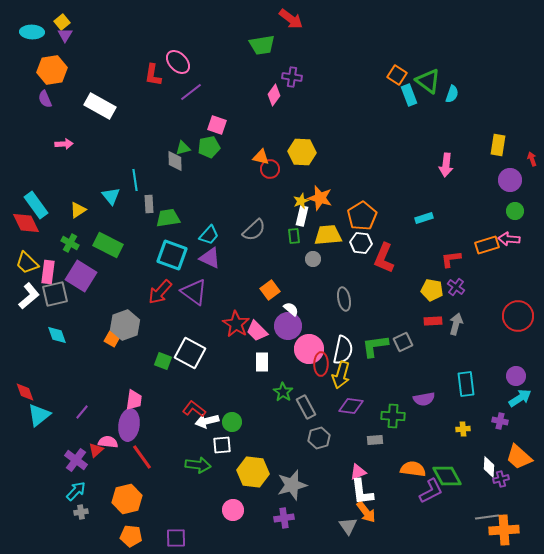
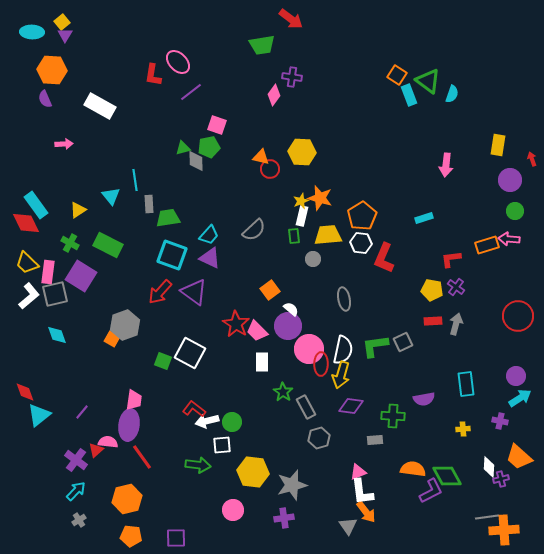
orange hexagon at (52, 70): rotated 12 degrees clockwise
gray diamond at (175, 161): moved 21 px right
gray cross at (81, 512): moved 2 px left, 8 px down; rotated 24 degrees counterclockwise
